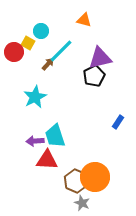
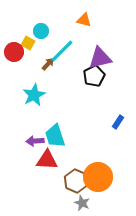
cyan line: moved 1 px right
cyan star: moved 1 px left, 2 px up
orange circle: moved 3 px right
